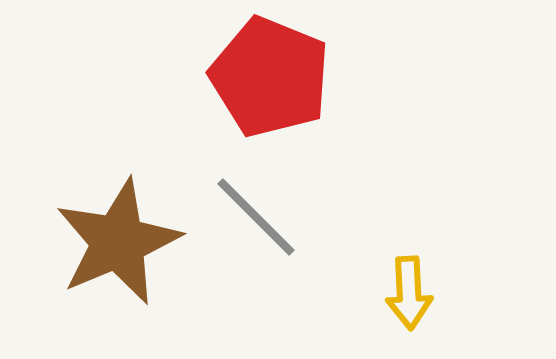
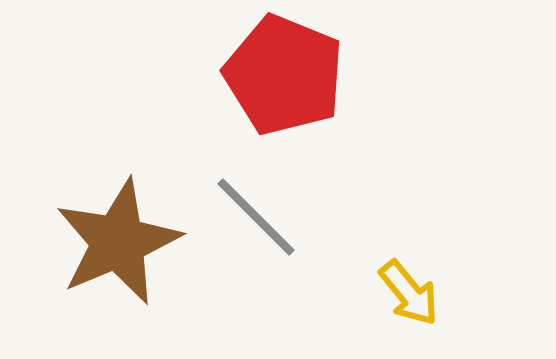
red pentagon: moved 14 px right, 2 px up
yellow arrow: rotated 36 degrees counterclockwise
